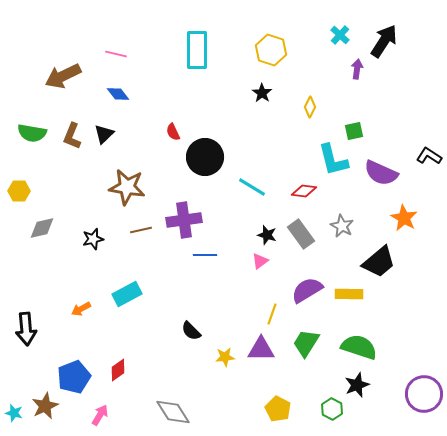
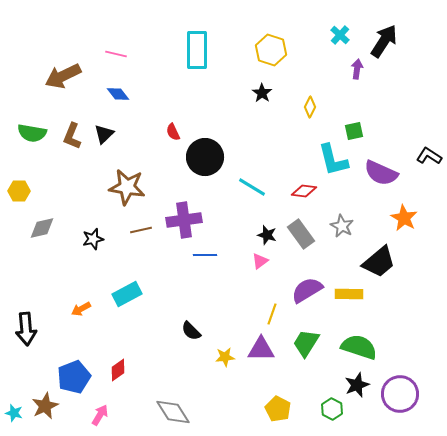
purple circle at (424, 394): moved 24 px left
